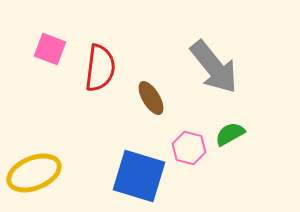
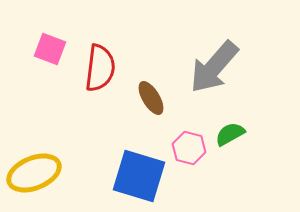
gray arrow: rotated 80 degrees clockwise
